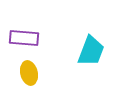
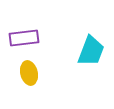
purple rectangle: rotated 12 degrees counterclockwise
